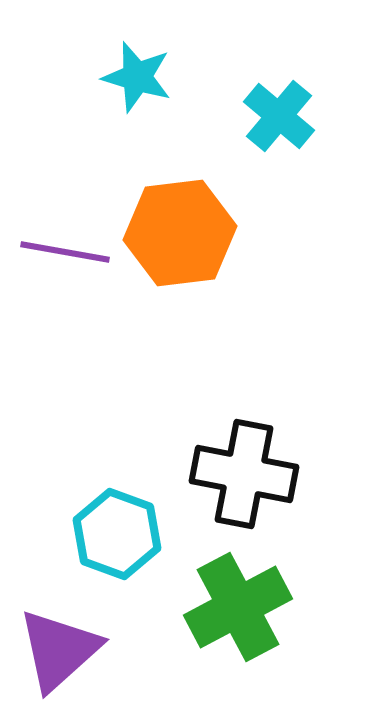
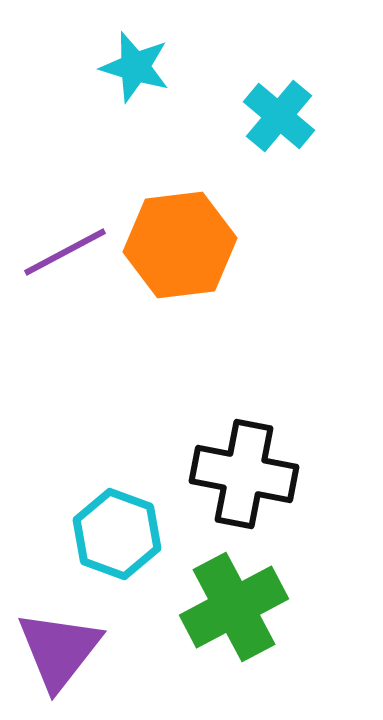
cyan star: moved 2 px left, 10 px up
orange hexagon: moved 12 px down
purple line: rotated 38 degrees counterclockwise
green cross: moved 4 px left
purple triangle: rotated 10 degrees counterclockwise
